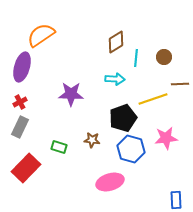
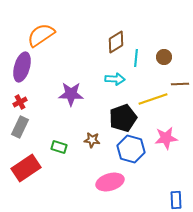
red rectangle: rotated 12 degrees clockwise
